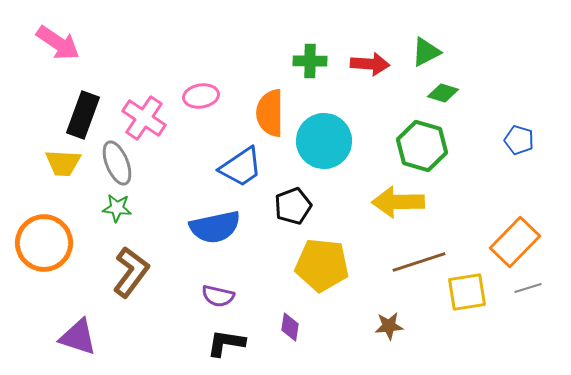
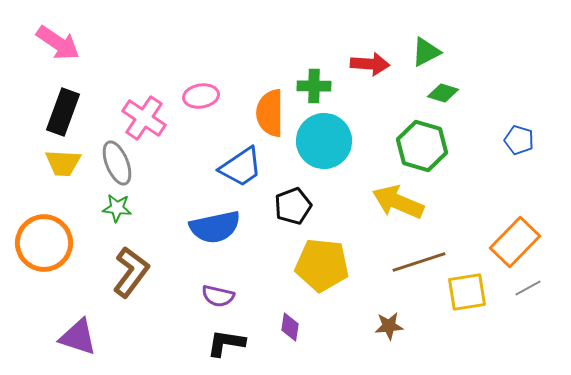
green cross: moved 4 px right, 25 px down
black rectangle: moved 20 px left, 3 px up
yellow arrow: rotated 24 degrees clockwise
gray line: rotated 12 degrees counterclockwise
